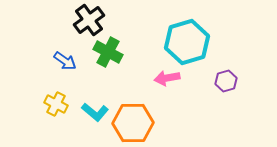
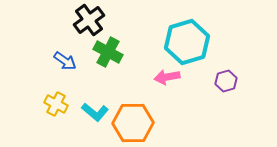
pink arrow: moved 1 px up
